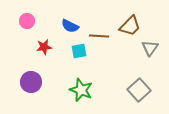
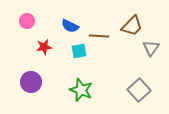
brown trapezoid: moved 2 px right
gray triangle: moved 1 px right
